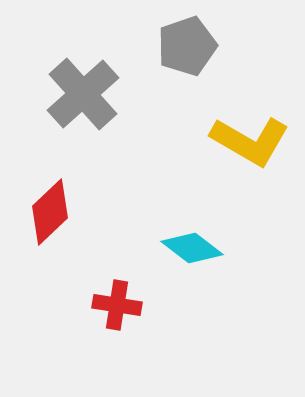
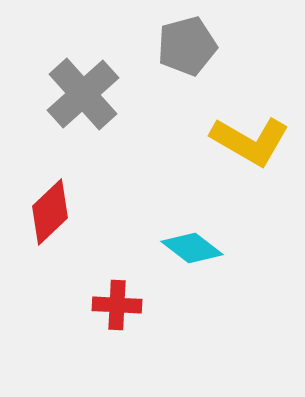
gray pentagon: rotated 4 degrees clockwise
red cross: rotated 6 degrees counterclockwise
